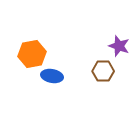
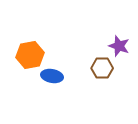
orange hexagon: moved 2 px left, 1 px down
brown hexagon: moved 1 px left, 3 px up
